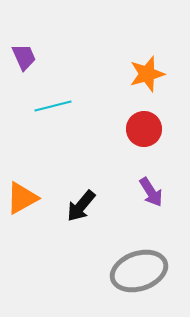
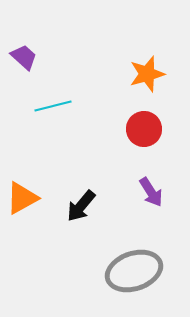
purple trapezoid: rotated 24 degrees counterclockwise
gray ellipse: moved 5 px left
